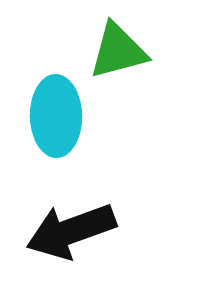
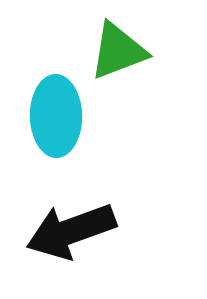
green triangle: rotated 6 degrees counterclockwise
